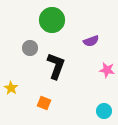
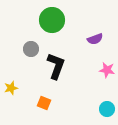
purple semicircle: moved 4 px right, 2 px up
gray circle: moved 1 px right, 1 px down
yellow star: rotated 24 degrees clockwise
cyan circle: moved 3 px right, 2 px up
